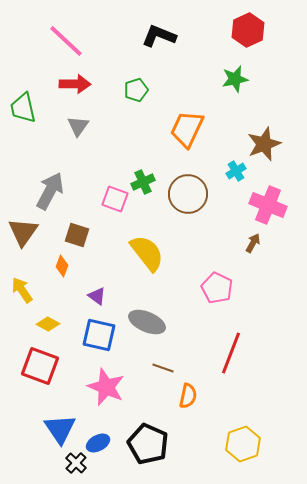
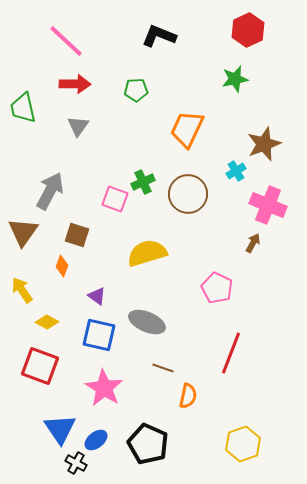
green pentagon: rotated 15 degrees clockwise
yellow semicircle: rotated 69 degrees counterclockwise
yellow diamond: moved 1 px left, 2 px up
pink star: moved 2 px left, 1 px down; rotated 9 degrees clockwise
blue ellipse: moved 2 px left, 3 px up; rotated 10 degrees counterclockwise
black cross: rotated 15 degrees counterclockwise
